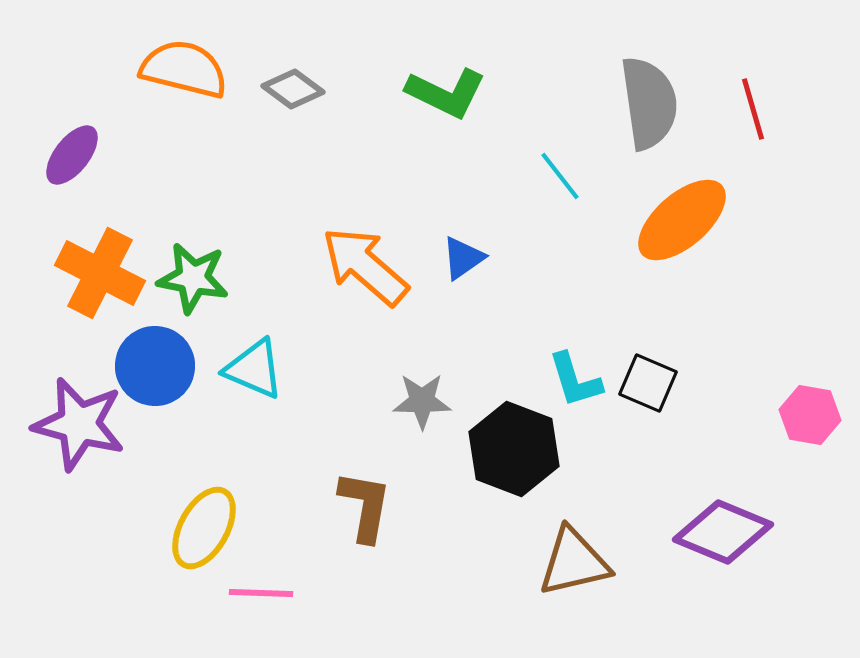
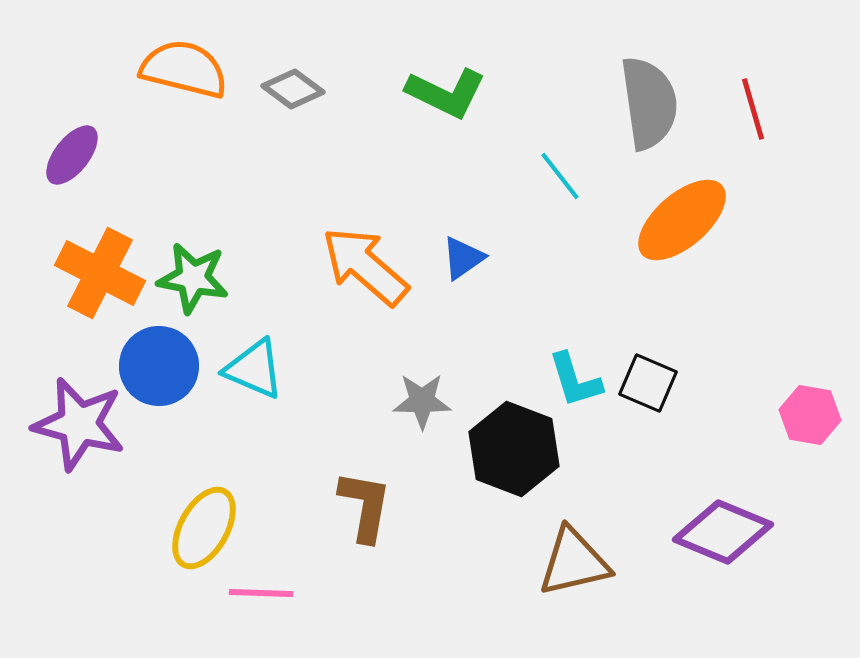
blue circle: moved 4 px right
